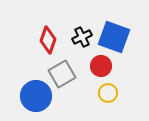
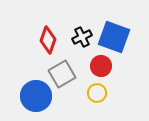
yellow circle: moved 11 px left
